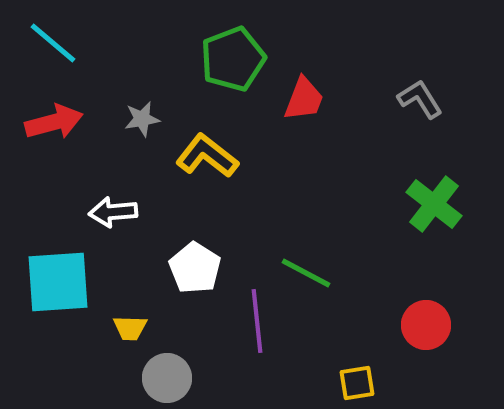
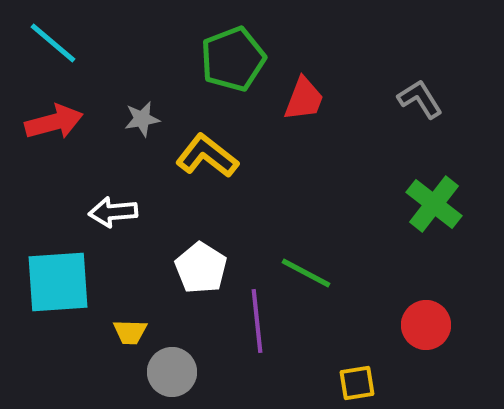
white pentagon: moved 6 px right
yellow trapezoid: moved 4 px down
gray circle: moved 5 px right, 6 px up
